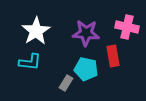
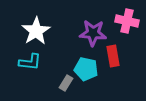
pink cross: moved 6 px up
purple star: moved 7 px right
